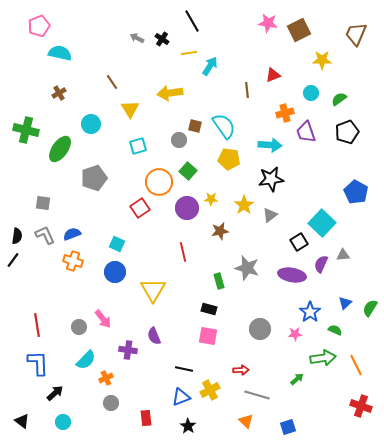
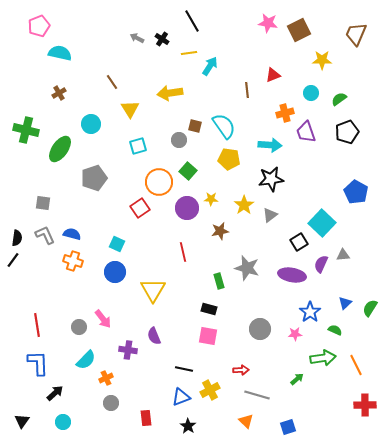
blue semicircle at (72, 234): rotated 36 degrees clockwise
black semicircle at (17, 236): moved 2 px down
red cross at (361, 406): moved 4 px right, 1 px up; rotated 20 degrees counterclockwise
black triangle at (22, 421): rotated 28 degrees clockwise
